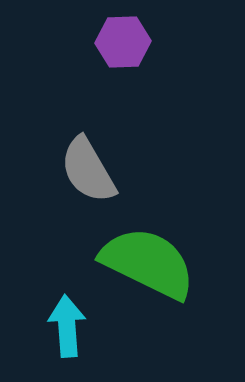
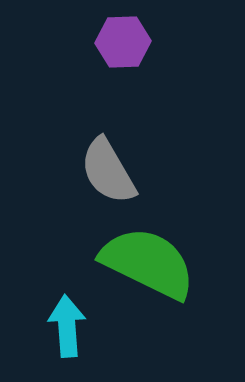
gray semicircle: moved 20 px right, 1 px down
